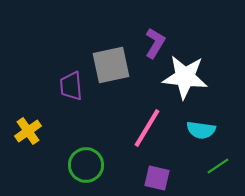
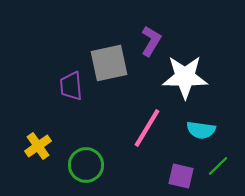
purple L-shape: moved 4 px left, 2 px up
gray square: moved 2 px left, 2 px up
white star: rotated 6 degrees counterclockwise
yellow cross: moved 10 px right, 15 px down
green line: rotated 10 degrees counterclockwise
purple square: moved 24 px right, 2 px up
